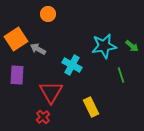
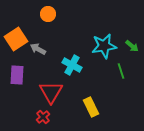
green line: moved 4 px up
